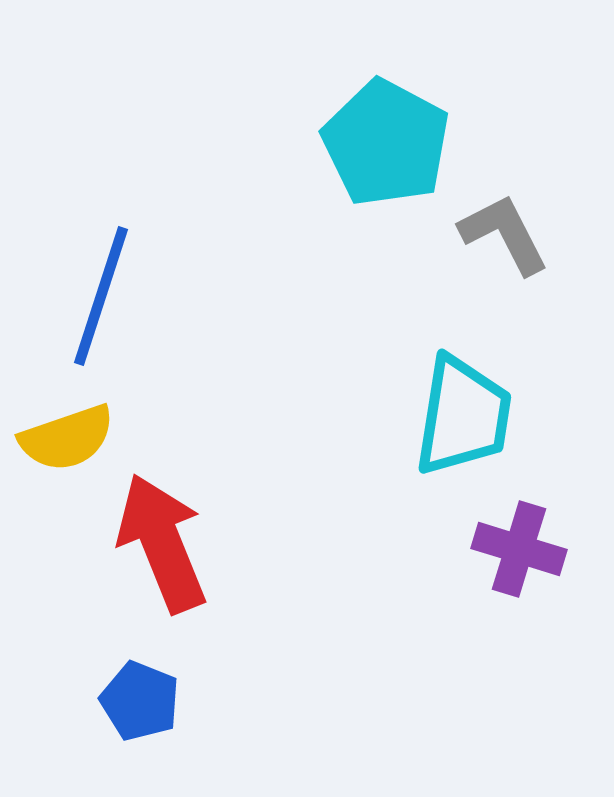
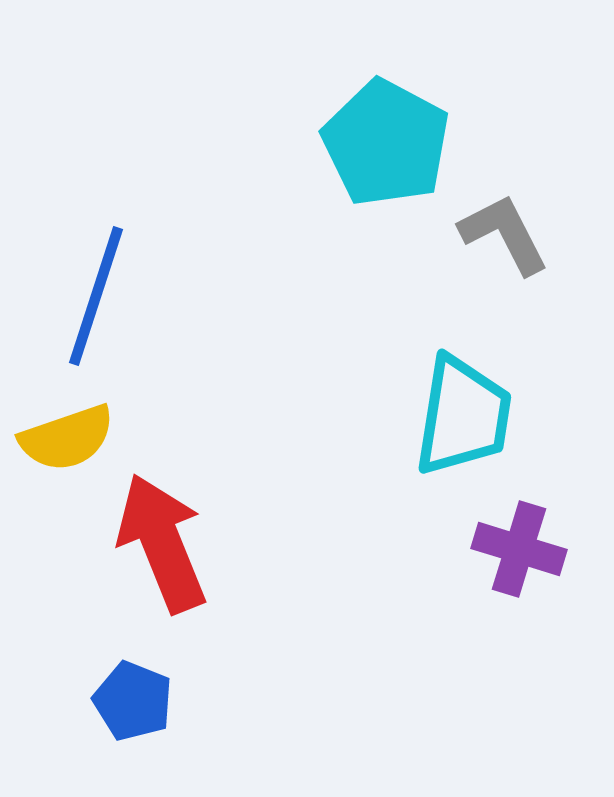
blue line: moved 5 px left
blue pentagon: moved 7 px left
